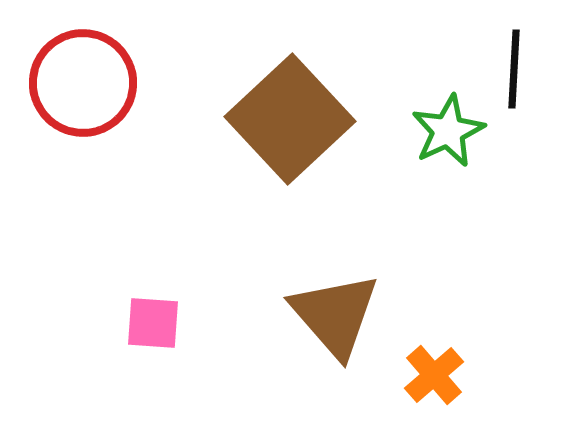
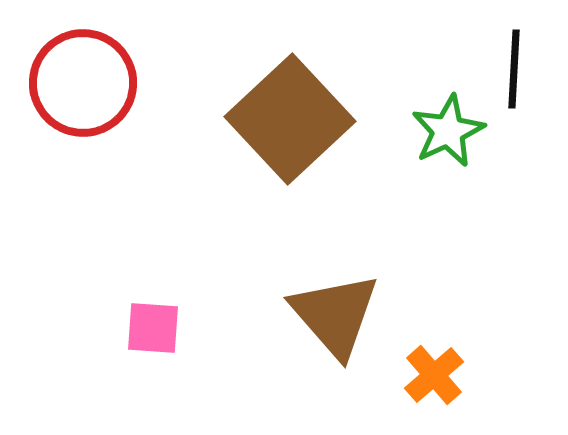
pink square: moved 5 px down
